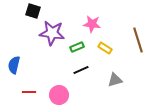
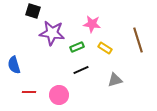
blue semicircle: rotated 30 degrees counterclockwise
